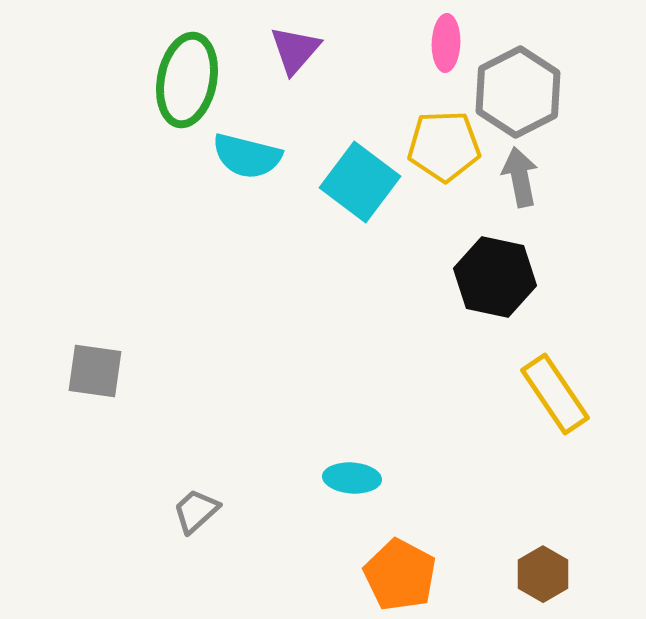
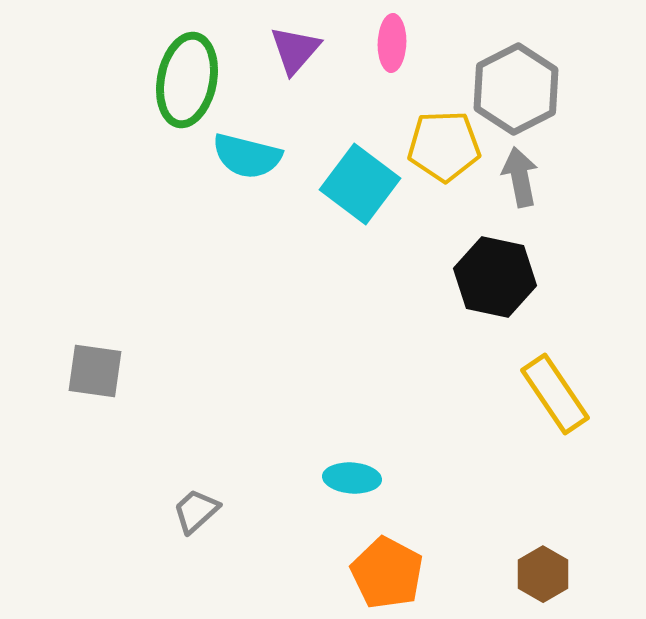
pink ellipse: moved 54 px left
gray hexagon: moved 2 px left, 3 px up
cyan square: moved 2 px down
orange pentagon: moved 13 px left, 2 px up
